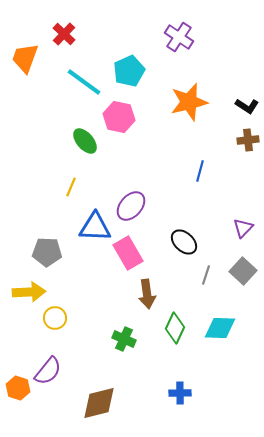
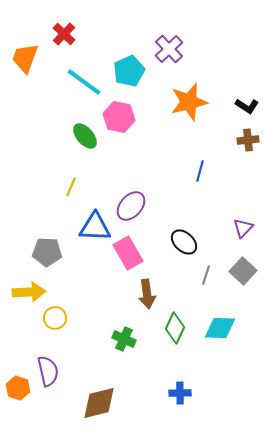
purple cross: moved 10 px left, 12 px down; rotated 12 degrees clockwise
green ellipse: moved 5 px up
purple semicircle: rotated 52 degrees counterclockwise
